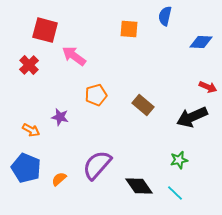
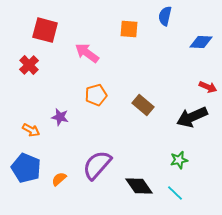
pink arrow: moved 13 px right, 3 px up
